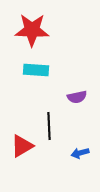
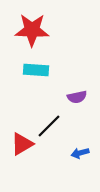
black line: rotated 48 degrees clockwise
red triangle: moved 2 px up
